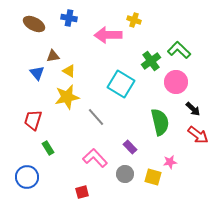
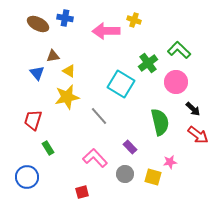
blue cross: moved 4 px left
brown ellipse: moved 4 px right
pink arrow: moved 2 px left, 4 px up
green cross: moved 3 px left, 2 px down
gray line: moved 3 px right, 1 px up
